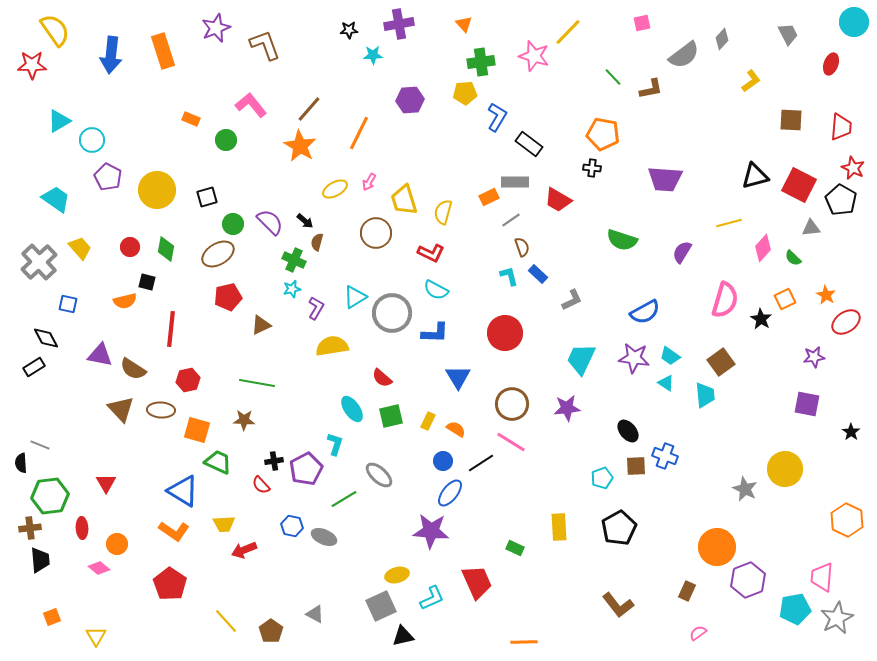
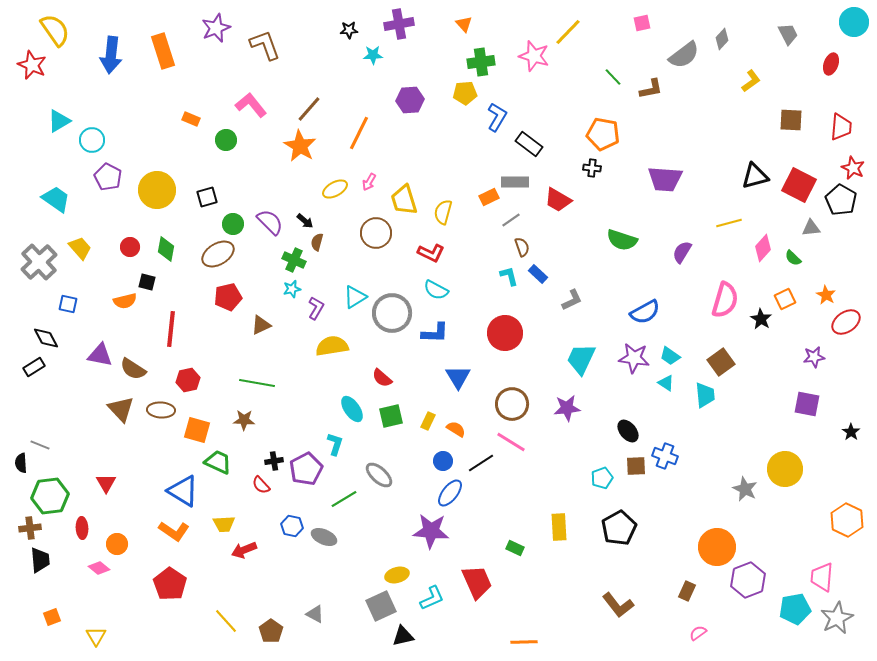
red star at (32, 65): rotated 24 degrees clockwise
